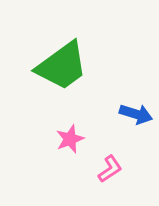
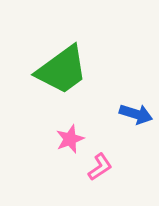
green trapezoid: moved 4 px down
pink L-shape: moved 10 px left, 2 px up
